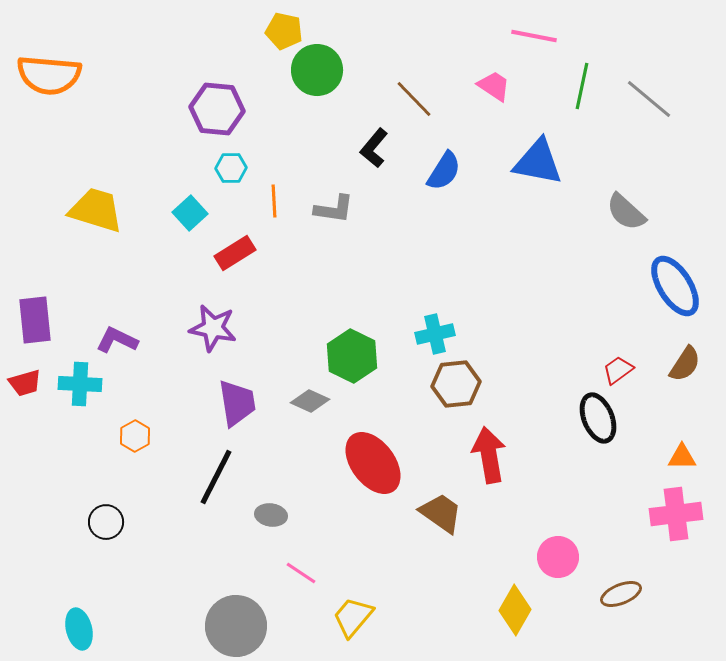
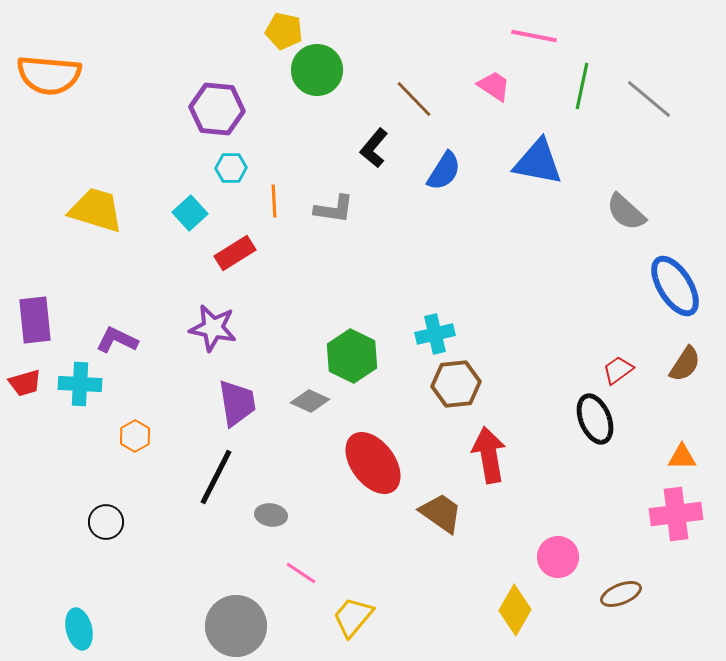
black ellipse at (598, 418): moved 3 px left, 1 px down
